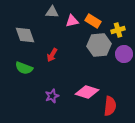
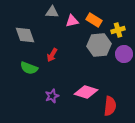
orange rectangle: moved 1 px right, 1 px up
green semicircle: moved 5 px right
pink diamond: moved 1 px left
